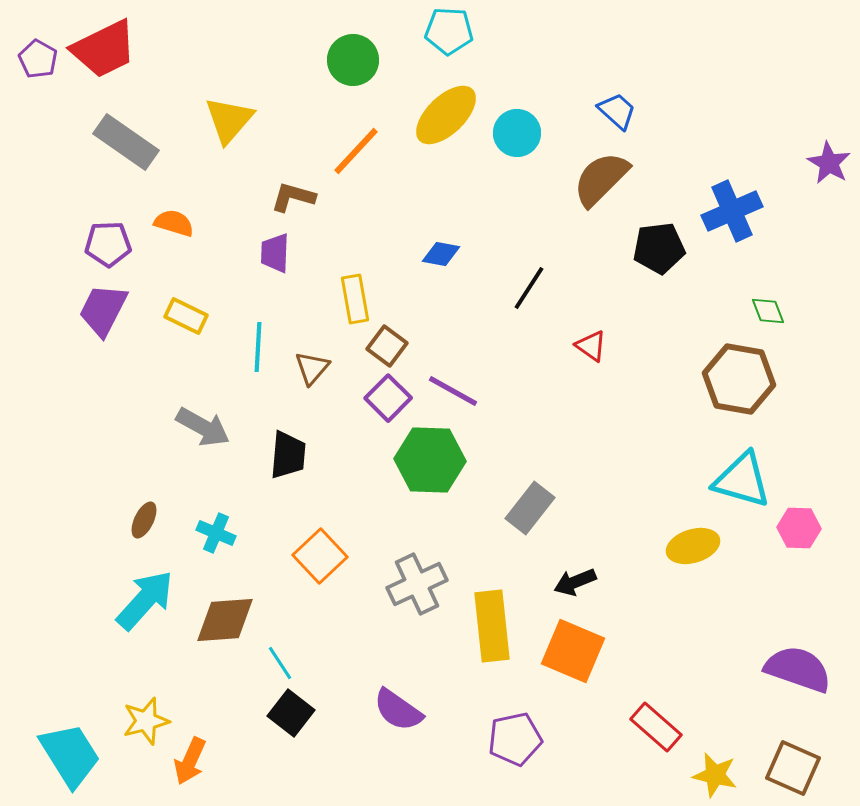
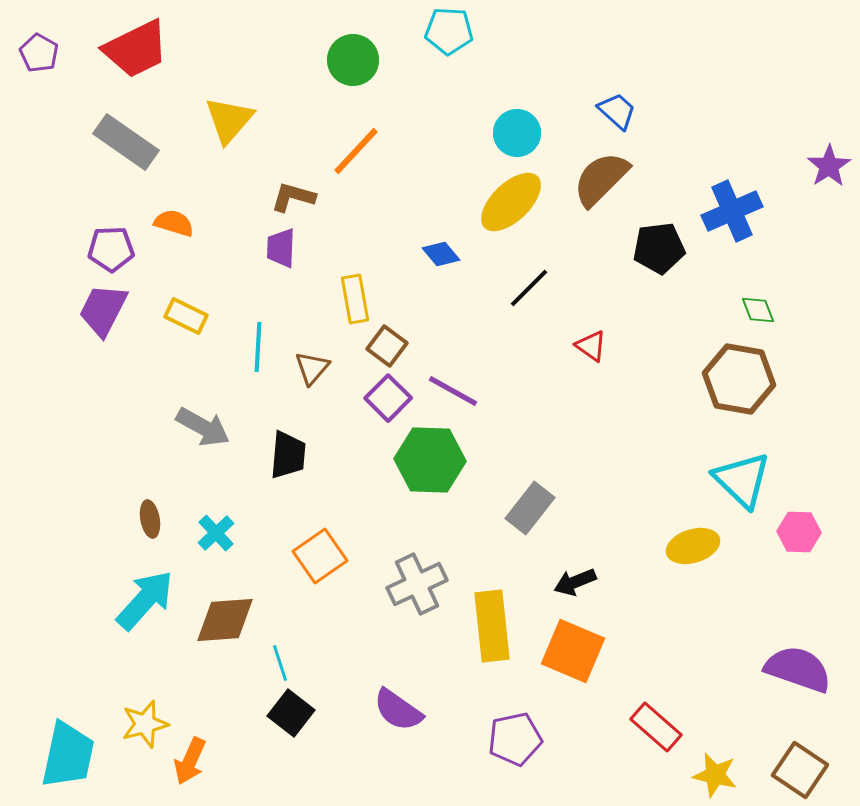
red trapezoid at (104, 49): moved 32 px right
purple pentagon at (38, 59): moved 1 px right, 6 px up
yellow ellipse at (446, 115): moved 65 px right, 87 px down
purple star at (829, 163): moved 3 px down; rotated 9 degrees clockwise
purple pentagon at (108, 244): moved 3 px right, 5 px down
purple trapezoid at (275, 253): moved 6 px right, 5 px up
blue diamond at (441, 254): rotated 39 degrees clockwise
black line at (529, 288): rotated 12 degrees clockwise
green diamond at (768, 311): moved 10 px left, 1 px up
cyan triangle at (742, 480): rotated 28 degrees clockwise
brown ellipse at (144, 520): moved 6 px right, 1 px up; rotated 36 degrees counterclockwise
pink hexagon at (799, 528): moved 4 px down
cyan cross at (216, 533): rotated 24 degrees clockwise
orange square at (320, 556): rotated 8 degrees clockwise
cyan line at (280, 663): rotated 15 degrees clockwise
yellow star at (146, 721): moved 1 px left, 3 px down
cyan trapezoid at (70, 755): moved 2 px left; rotated 44 degrees clockwise
brown square at (793, 768): moved 7 px right, 2 px down; rotated 10 degrees clockwise
